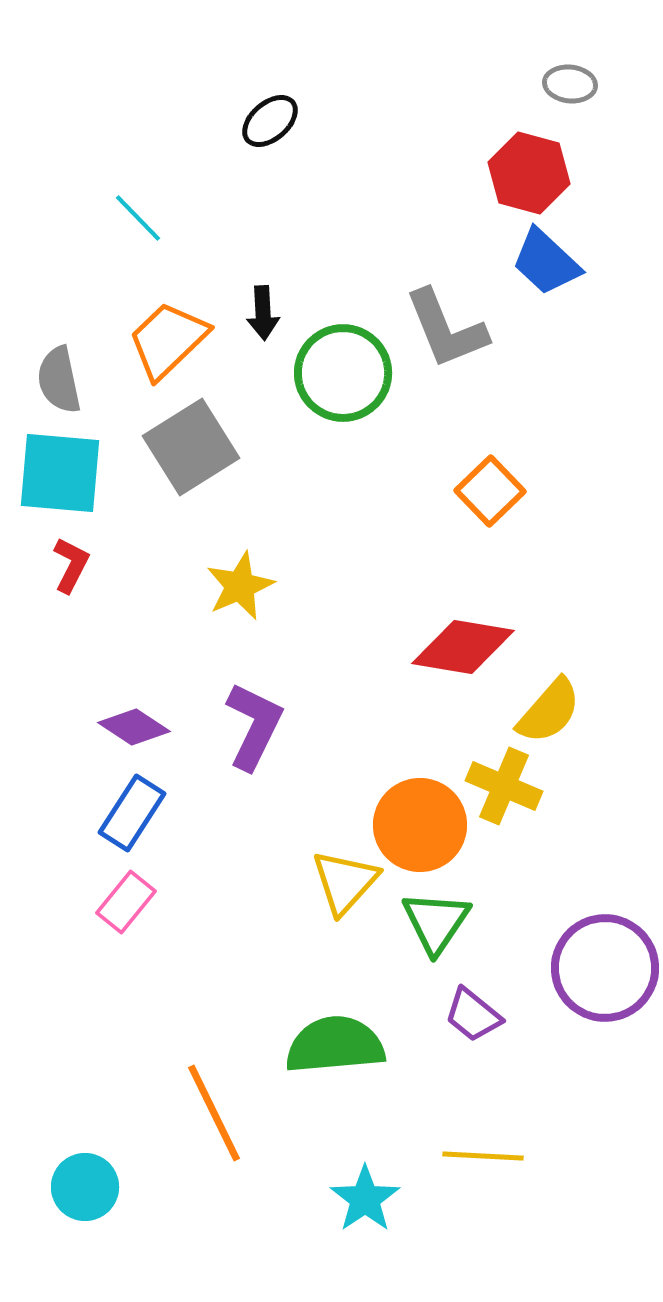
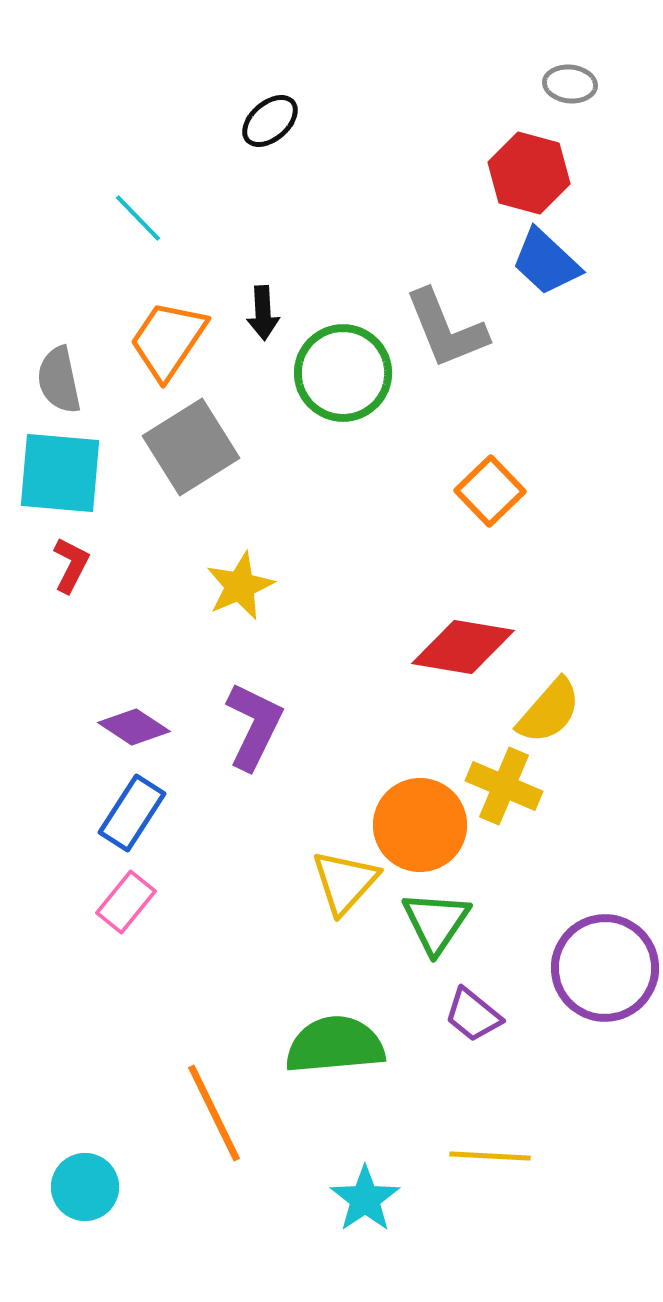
orange trapezoid: rotated 12 degrees counterclockwise
yellow line: moved 7 px right
